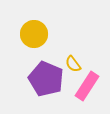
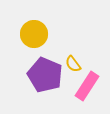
purple pentagon: moved 1 px left, 4 px up
